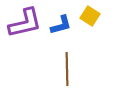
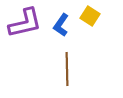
blue L-shape: rotated 140 degrees clockwise
